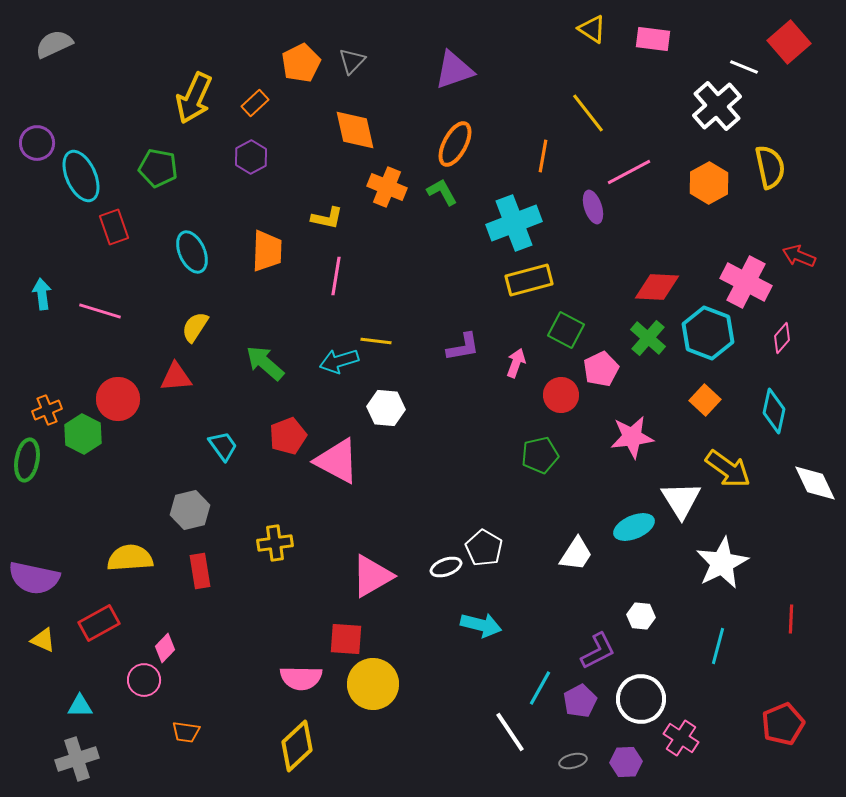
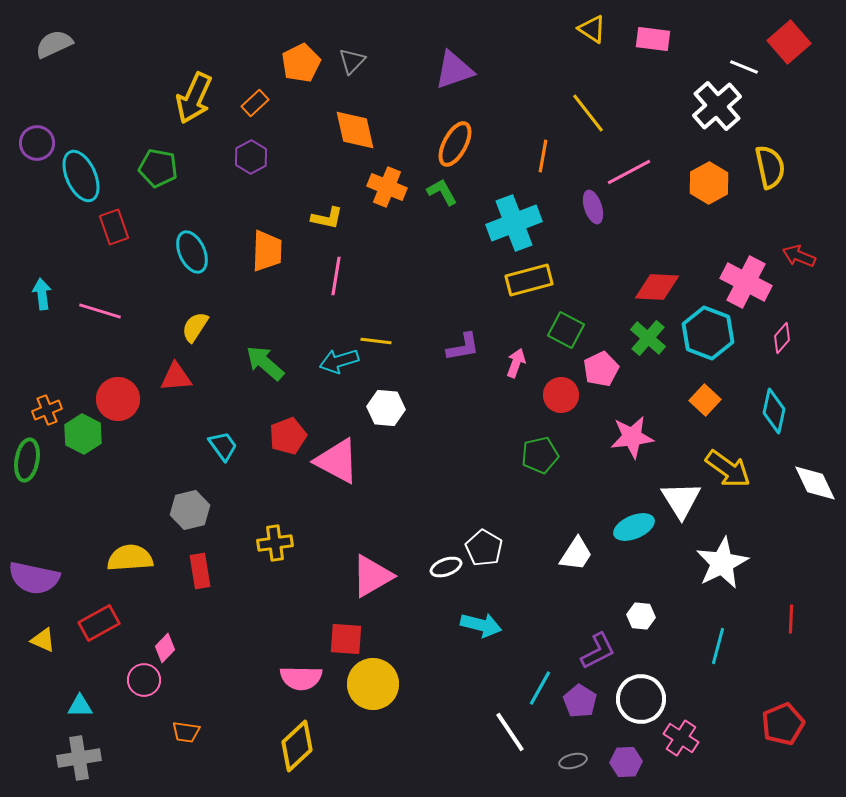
purple pentagon at (580, 701): rotated 12 degrees counterclockwise
gray cross at (77, 759): moved 2 px right, 1 px up; rotated 9 degrees clockwise
